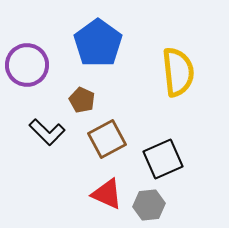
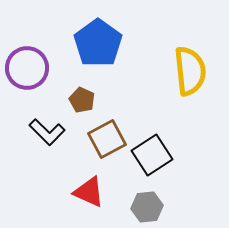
purple circle: moved 3 px down
yellow semicircle: moved 12 px right, 1 px up
black square: moved 11 px left, 4 px up; rotated 9 degrees counterclockwise
red triangle: moved 18 px left, 2 px up
gray hexagon: moved 2 px left, 2 px down
